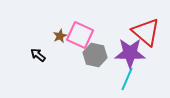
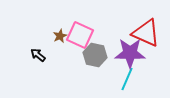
red triangle: moved 1 px down; rotated 16 degrees counterclockwise
